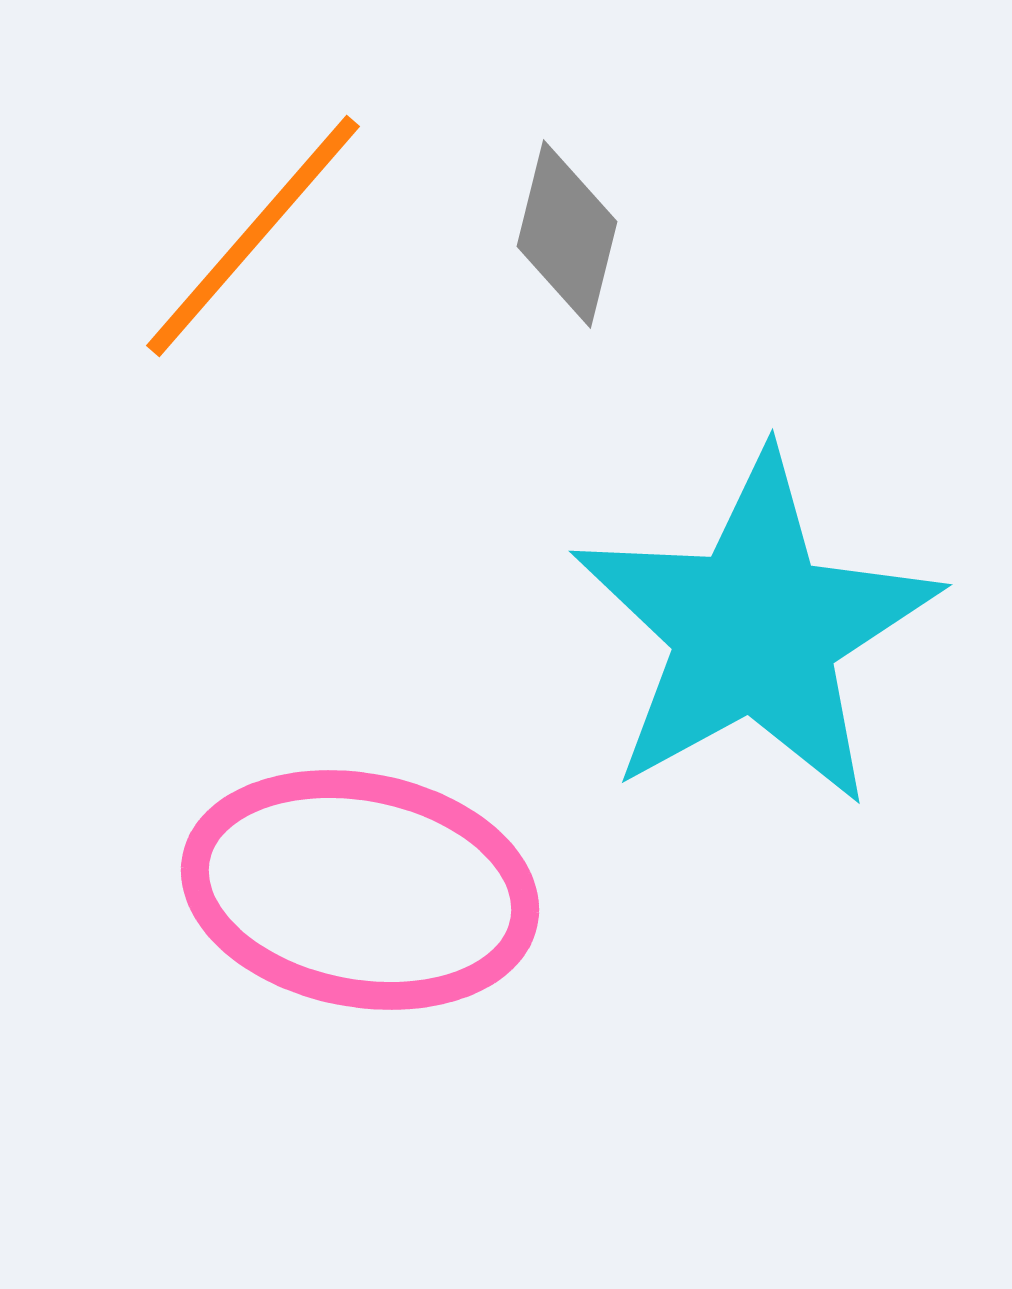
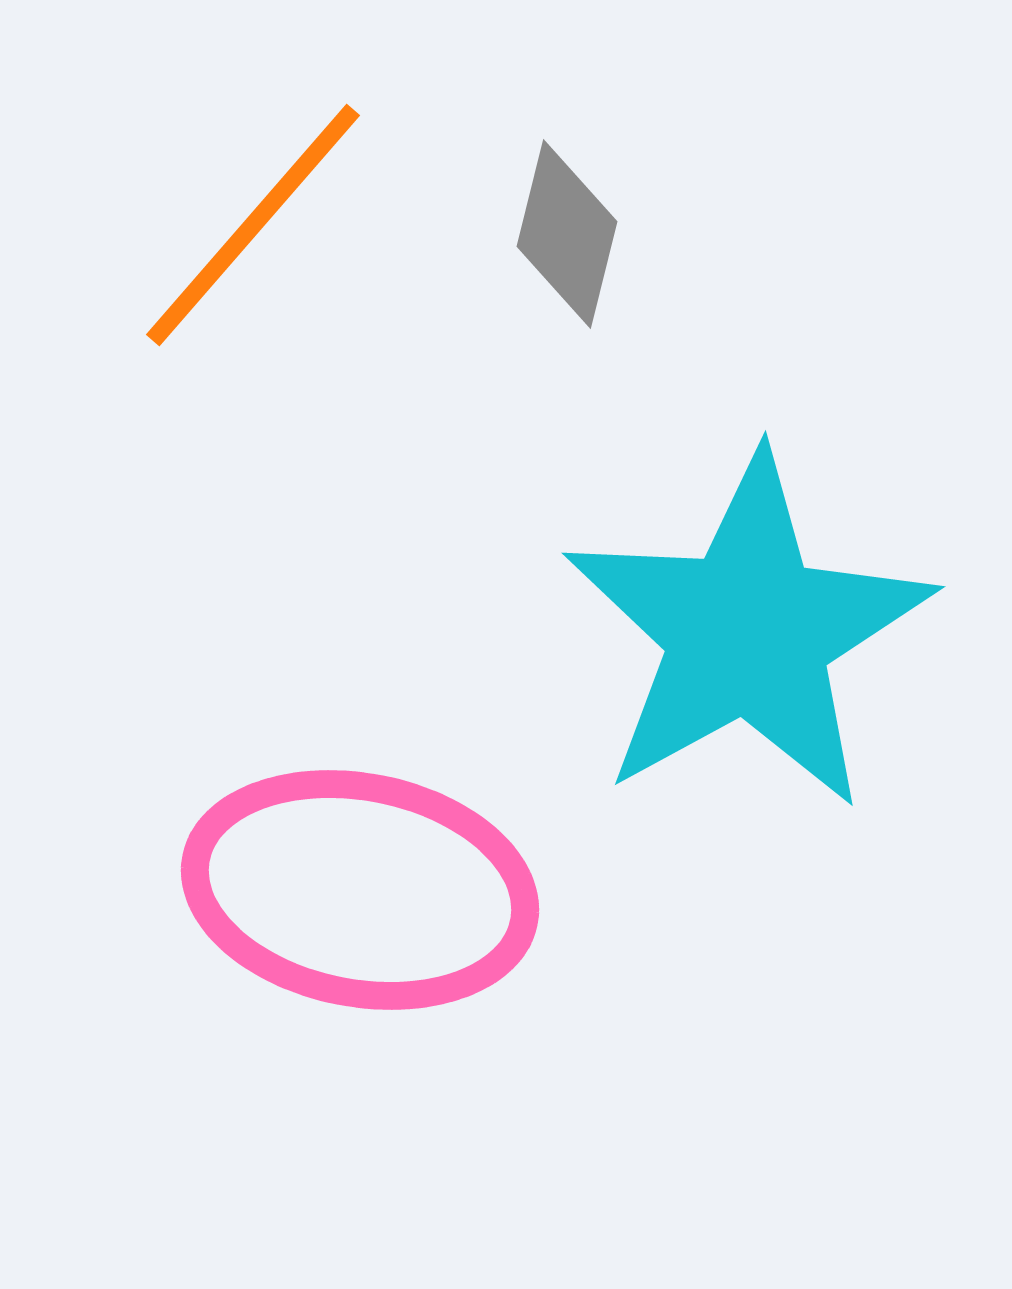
orange line: moved 11 px up
cyan star: moved 7 px left, 2 px down
